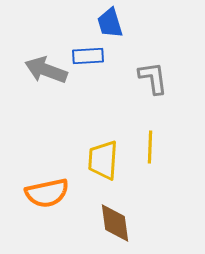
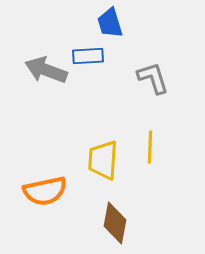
gray L-shape: rotated 9 degrees counterclockwise
orange semicircle: moved 2 px left, 2 px up
brown diamond: rotated 18 degrees clockwise
